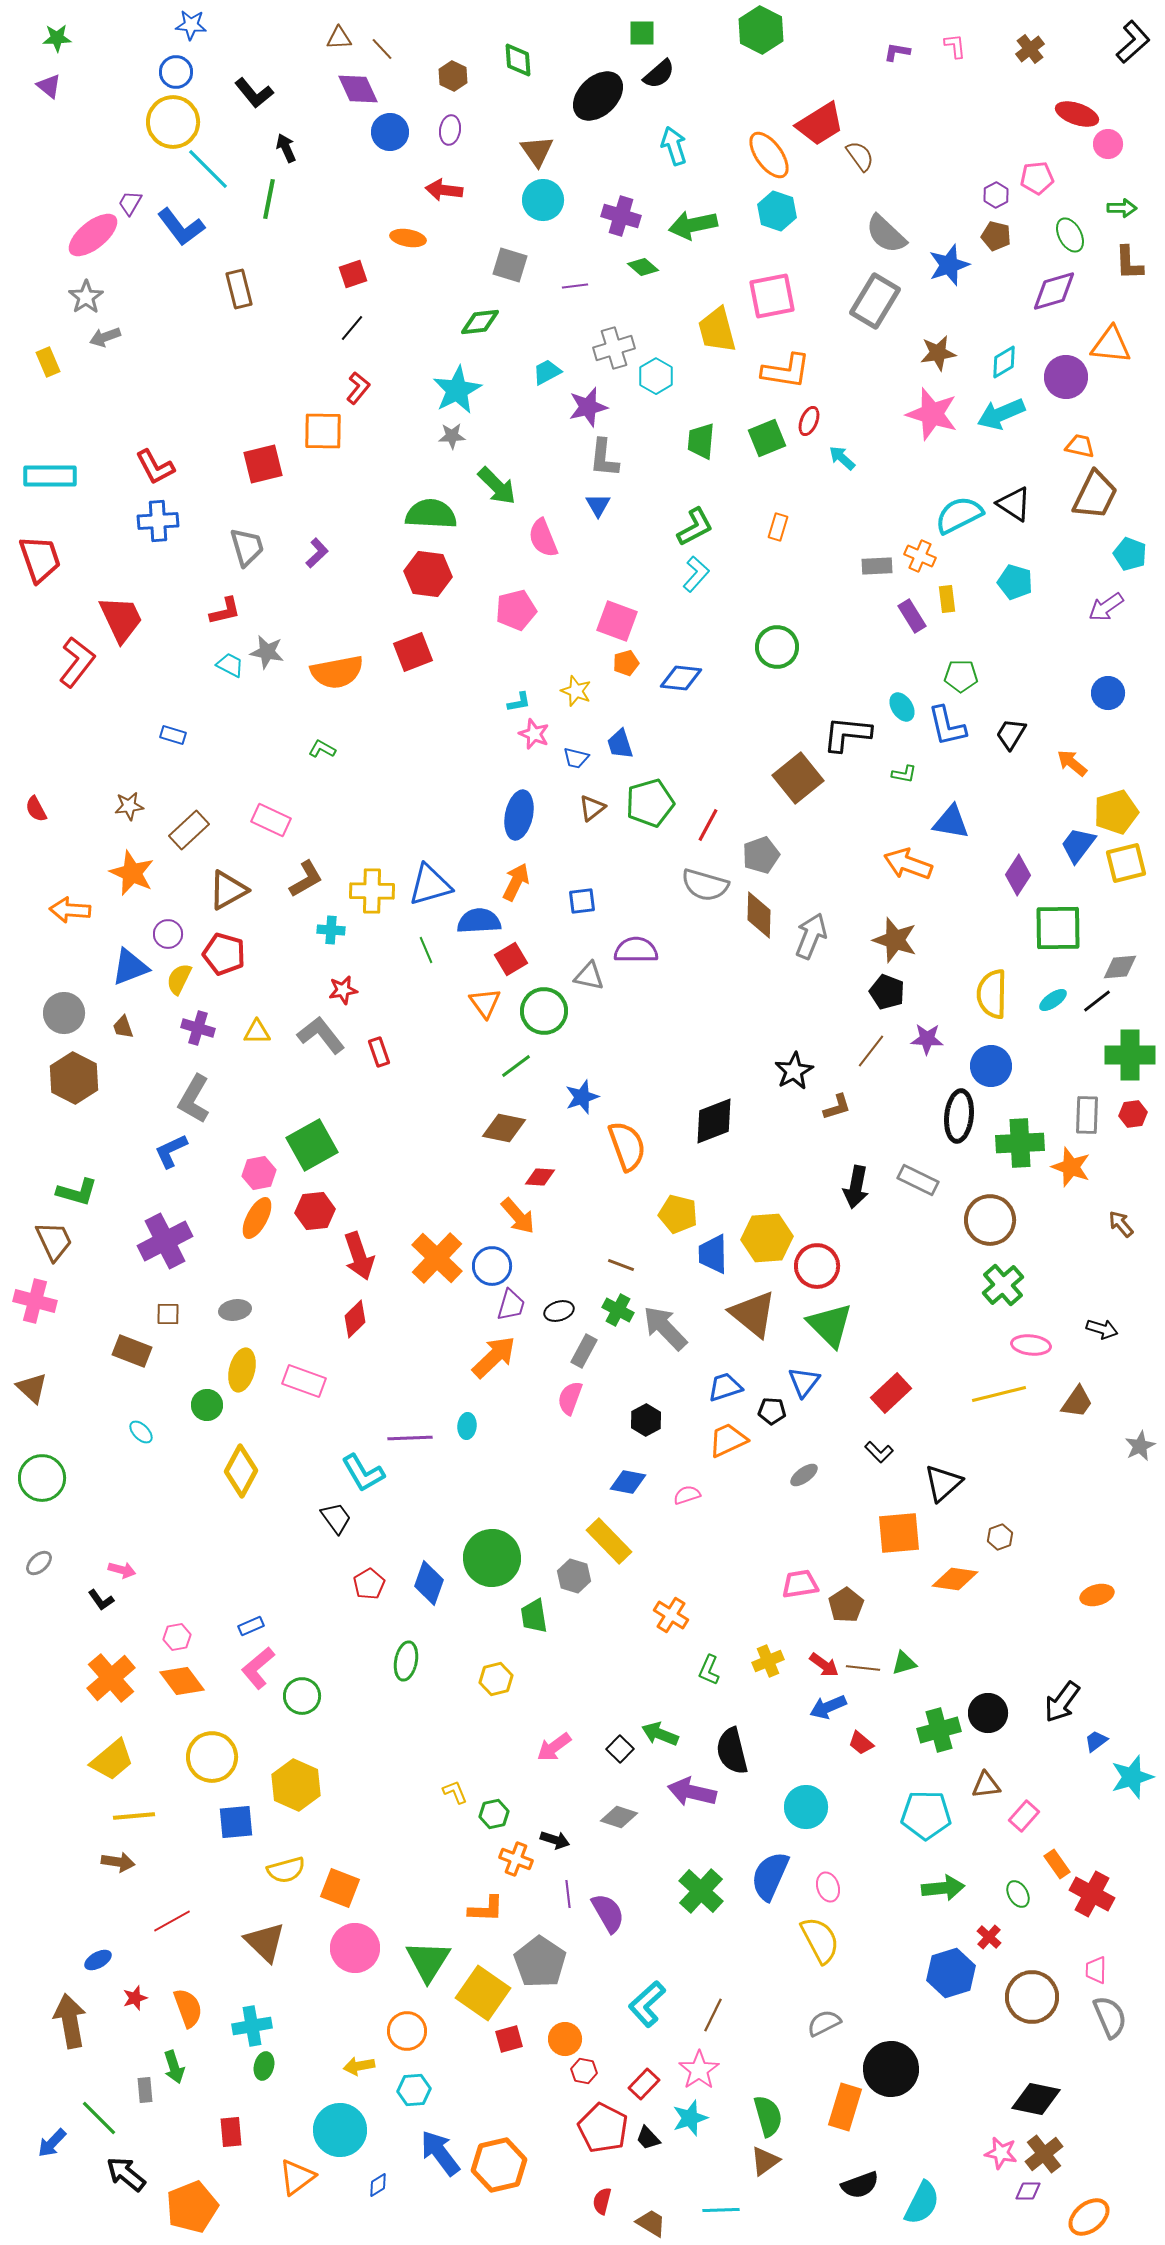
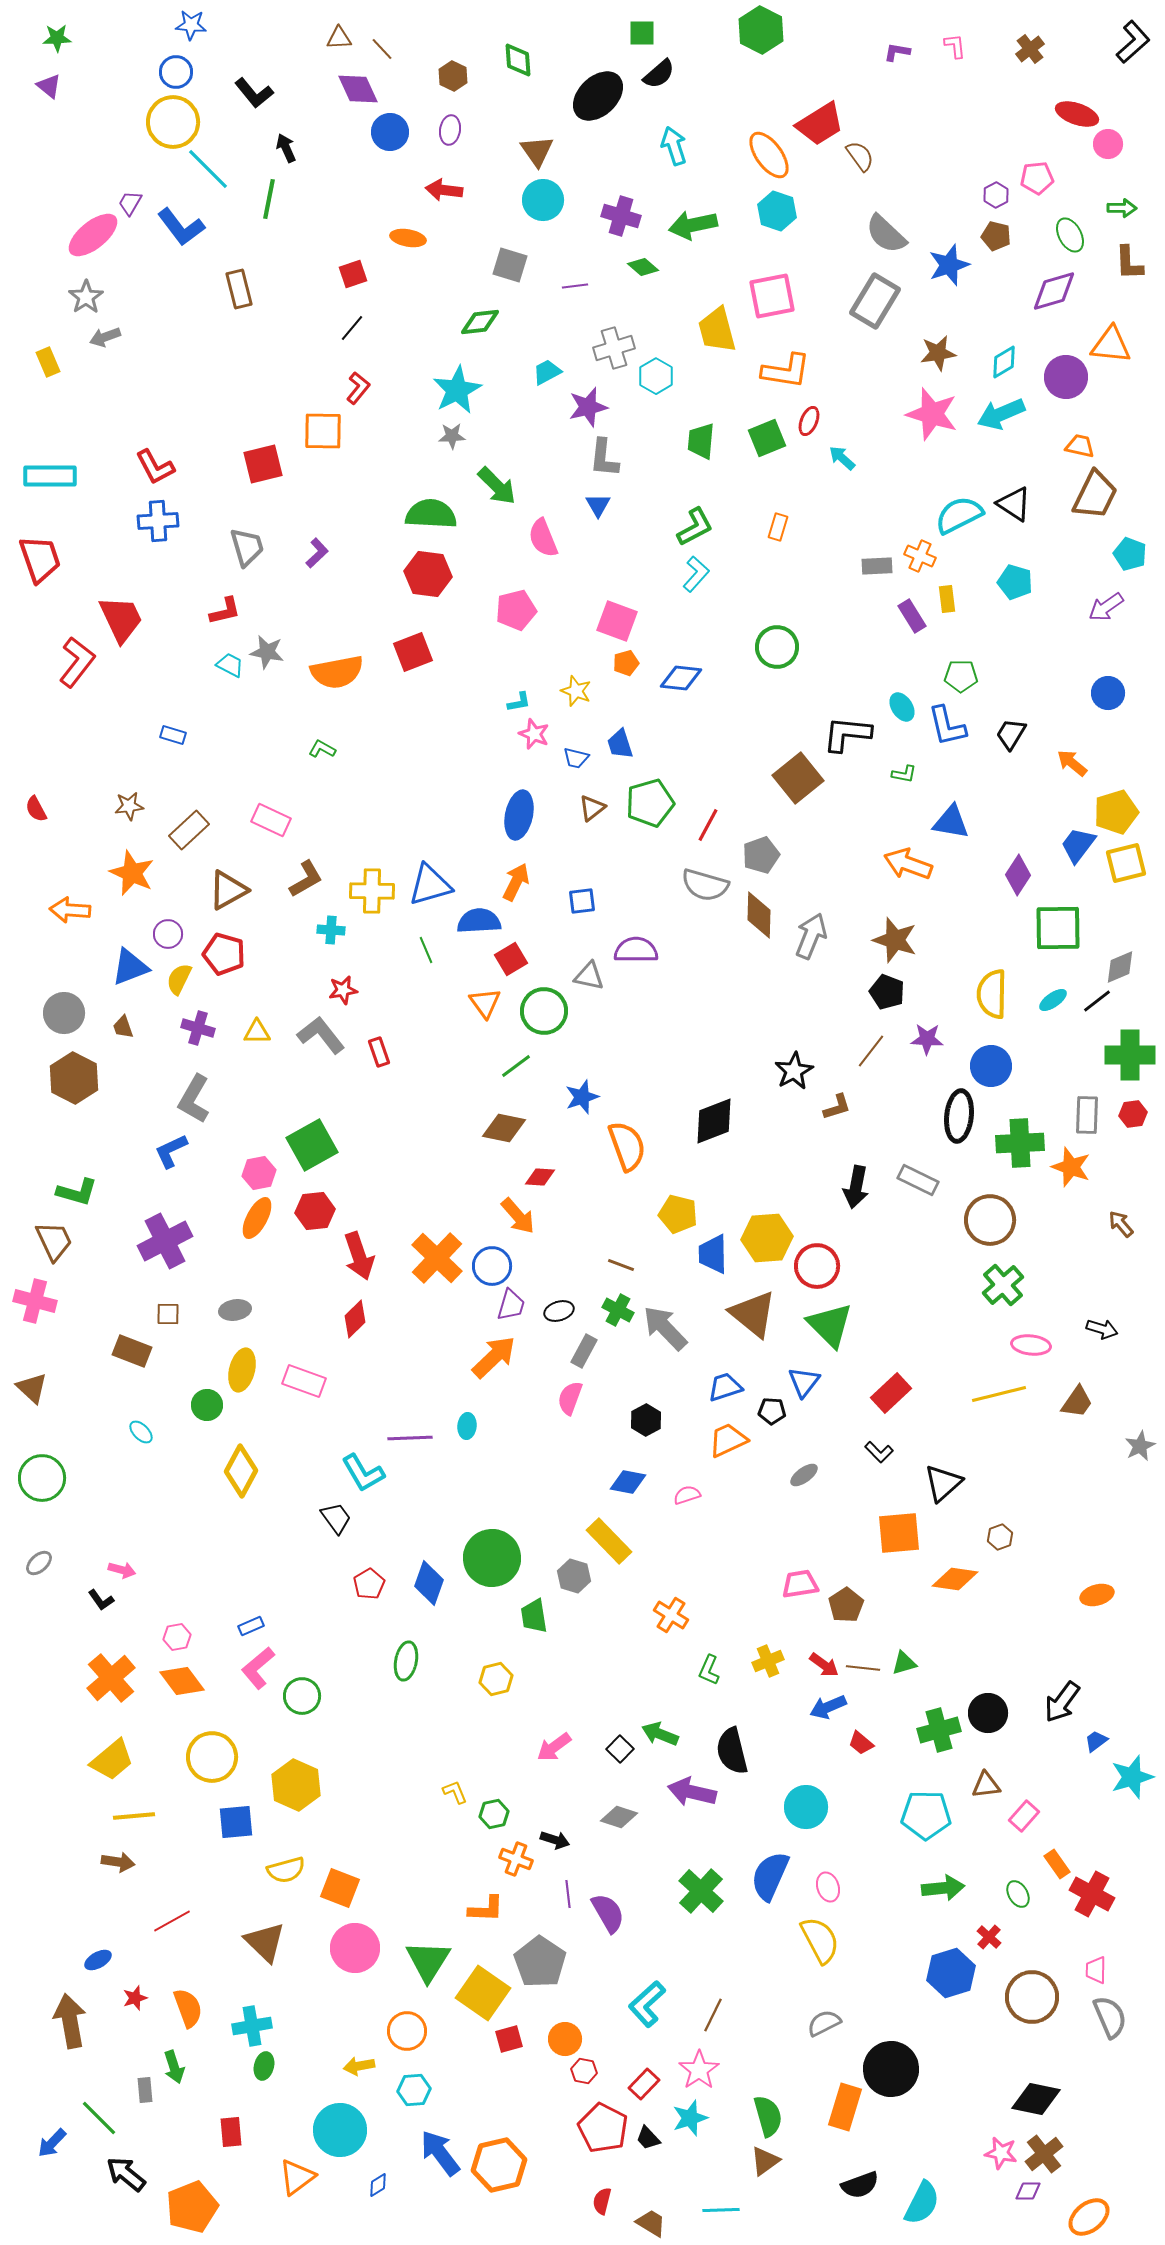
gray diamond at (1120, 967): rotated 18 degrees counterclockwise
